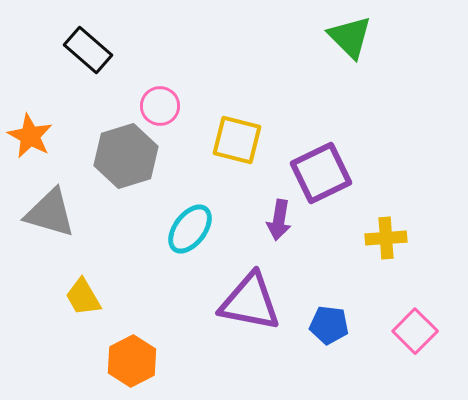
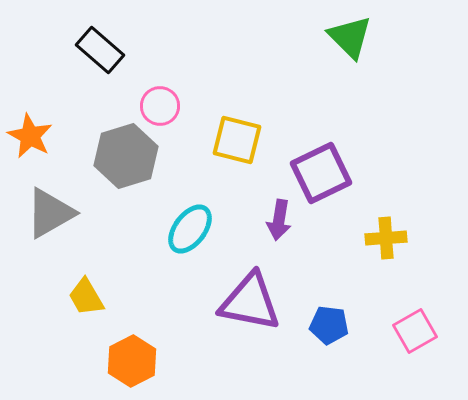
black rectangle: moved 12 px right
gray triangle: rotated 46 degrees counterclockwise
yellow trapezoid: moved 3 px right
pink square: rotated 15 degrees clockwise
